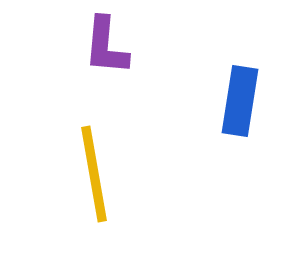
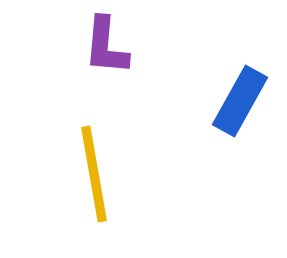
blue rectangle: rotated 20 degrees clockwise
